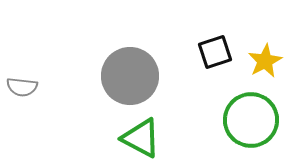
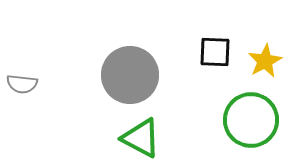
black square: rotated 20 degrees clockwise
gray circle: moved 1 px up
gray semicircle: moved 3 px up
